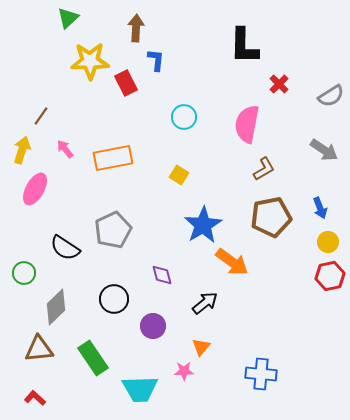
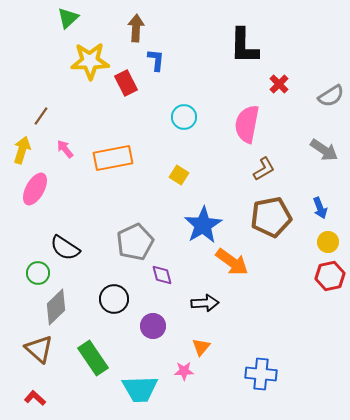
gray pentagon: moved 22 px right, 12 px down
green circle: moved 14 px right
black arrow: rotated 36 degrees clockwise
brown triangle: rotated 48 degrees clockwise
